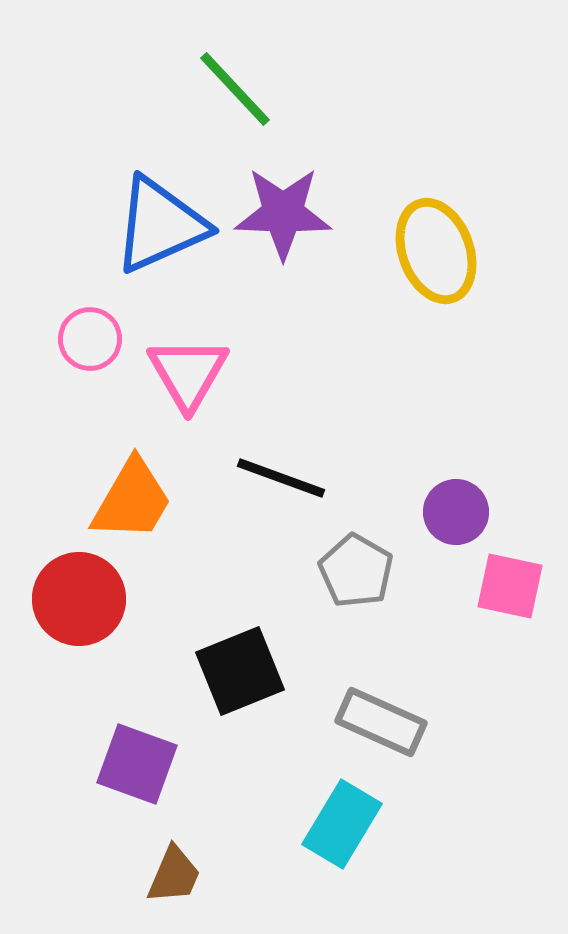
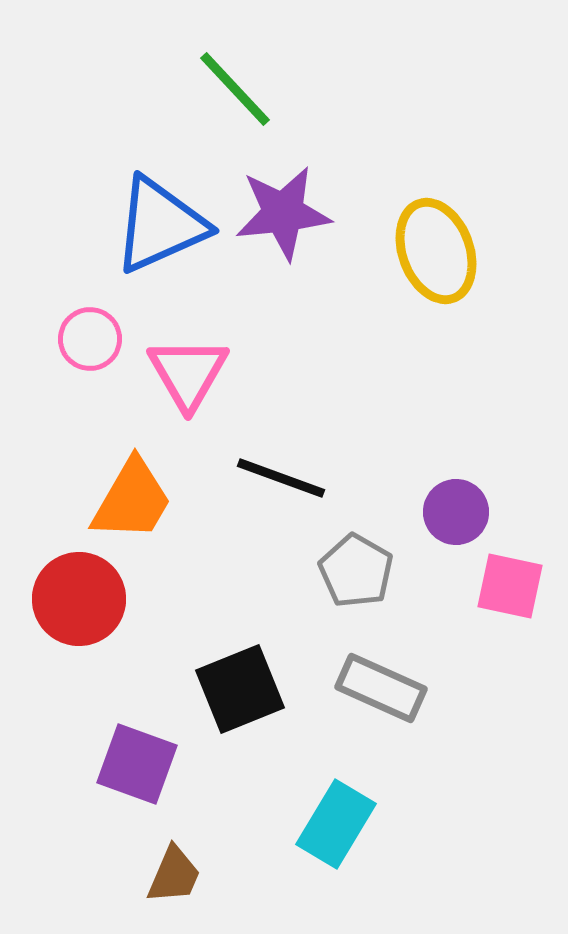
purple star: rotated 8 degrees counterclockwise
black square: moved 18 px down
gray rectangle: moved 34 px up
cyan rectangle: moved 6 px left
